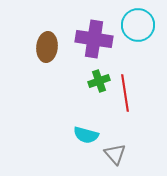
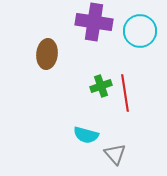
cyan circle: moved 2 px right, 6 px down
purple cross: moved 17 px up
brown ellipse: moved 7 px down
green cross: moved 2 px right, 5 px down
